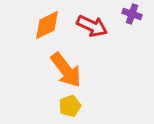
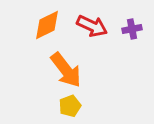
purple cross: moved 15 px down; rotated 30 degrees counterclockwise
